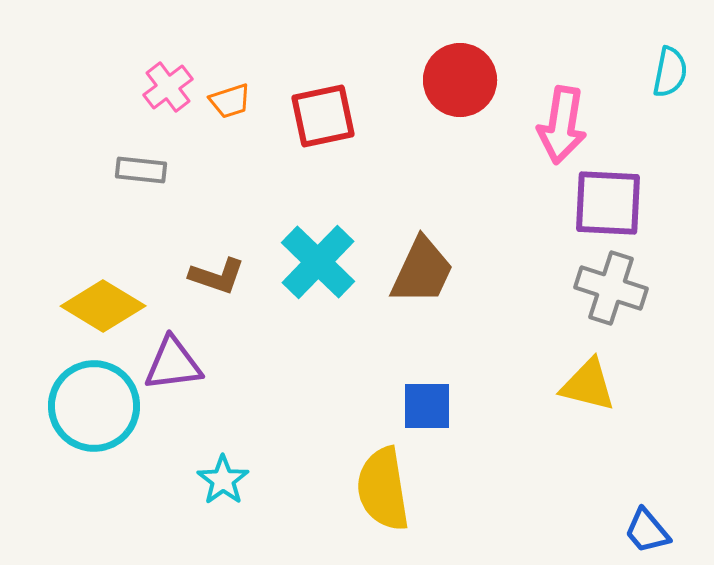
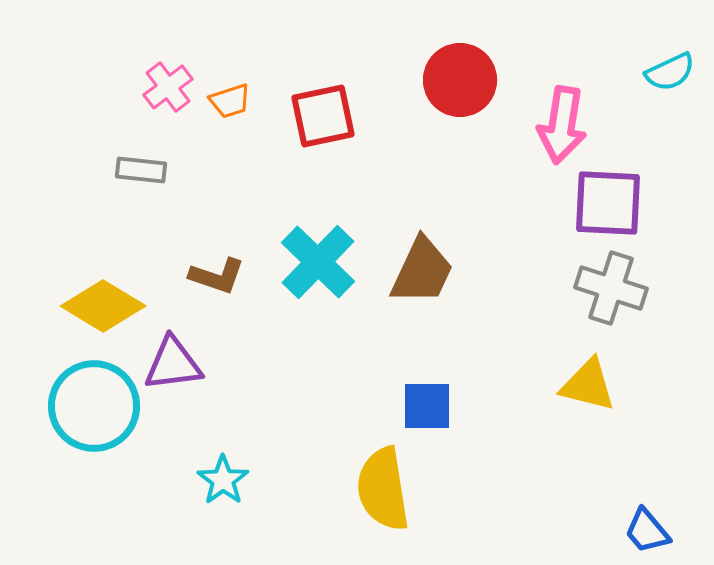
cyan semicircle: rotated 54 degrees clockwise
